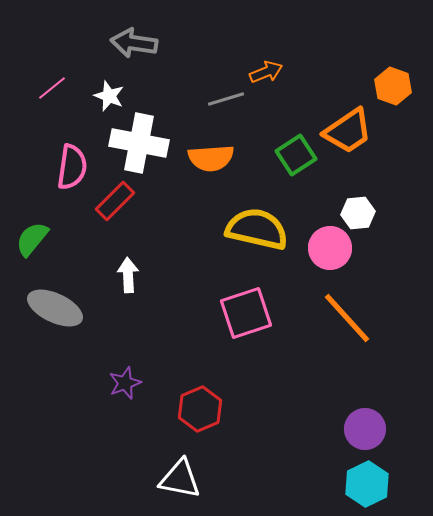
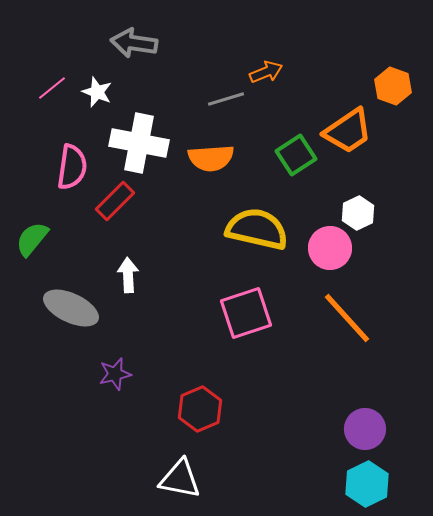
white star: moved 12 px left, 4 px up
white hexagon: rotated 20 degrees counterclockwise
gray ellipse: moved 16 px right
purple star: moved 10 px left, 9 px up; rotated 8 degrees clockwise
